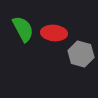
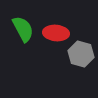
red ellipse: moved 2 px right
